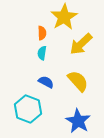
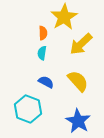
orange semicircle: moved 1 px right
